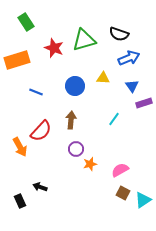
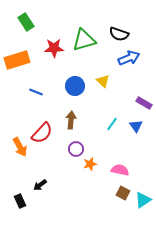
red star: rotated 24 degrees counterclockwise
yellow triangle: moved 3 px down; rotated 40 degrees clockwise
blue triangle: moved 4 px right, 40 px down
purple rectangle: rotated 49 degrees clockwise
cyan line: moved 2 px left, 5 px down
red semicircle: moved 1 px right, 2 px down
pink semicircle: rotated 42 degrees clockwise
black arrow: moved 2 px up; rotated 56 degrees counterclockwise
